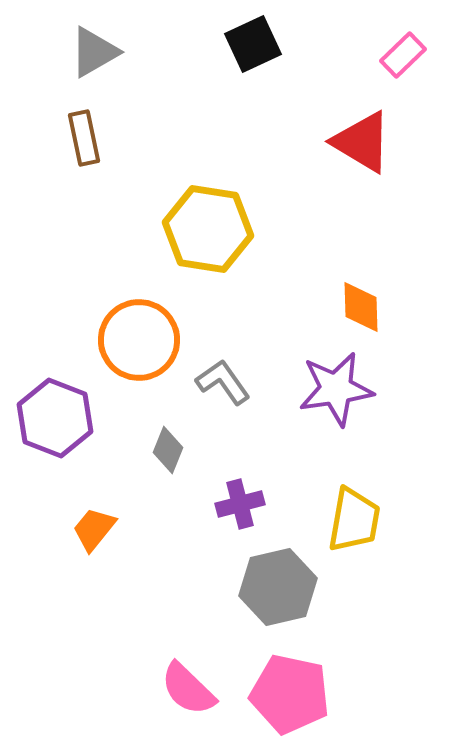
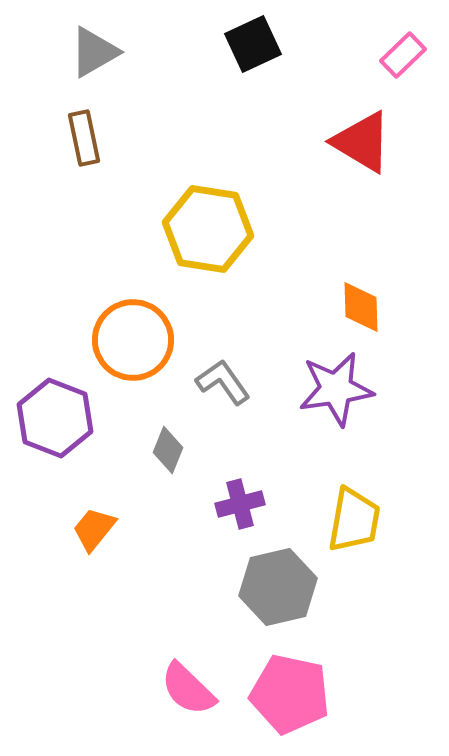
orange circle: moved 6 px left
